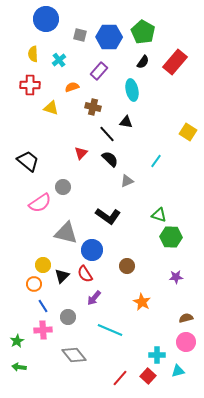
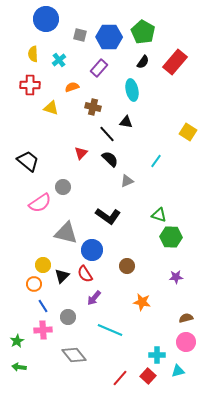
purple rectangle at (99, 71): moved 3 px up
orange star at (142, 302): rotated 18 degrees counterclockwise
